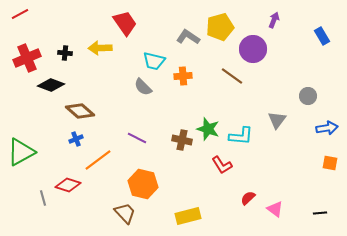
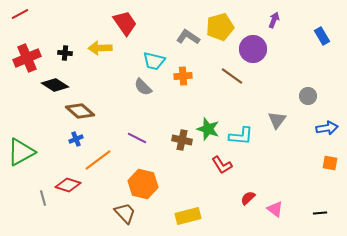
black diamond: moved 4 px right; rotated 12 degrees clockwise
